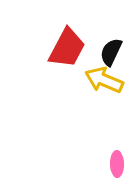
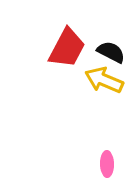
black semicircle: rotated 92 degrees clockwise
pink ellipse: moved 10 px left
